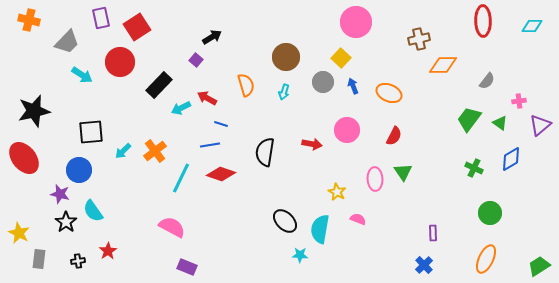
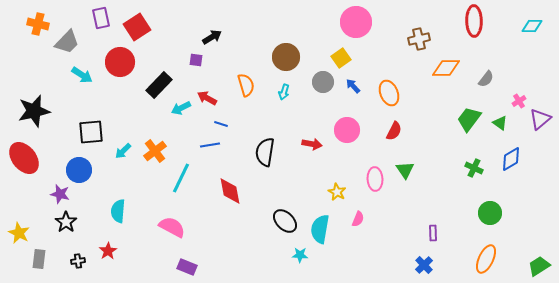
orange cross at (29, 20): moved 9 px right, 4 px down
red ellipse at (483, 21): moved 9 px left
yellow square at (341, 58): rotated 12 degrees clockwise
purple square at (196, 60): rotated 32 degrees counterclockwise
orange diamond at (443, 65): moved 3 px right, 3 px down
gray semicircle at (487, 81): moved 1 px left, 2 px up
blue arrow at (353, 86): rotated 21 degrees counterclockwise
orange ellipse at (389, 93): rotated 45 degrees clockwise
pink cross at (519, 101): rotated 24 degrees counterclockwise
purple triangle at (540, 125): moved 6 px up
red semicircle at (394, 136): moved 5 px up
green triangle at (403, 172): moved 2 px right, 2 px up
red diamond at (221, 174): moved 9 px right, 17 px down; rotated 60 degrees clockwise
cyan semicircle at (93, 211): moved 25 px right; rotated 40 degrees clockwise
pink semicircle at (358, 219): rotated 91 degrees clockwise
